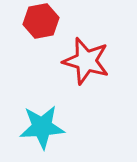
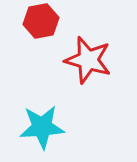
red star: moved 2 px right, 1 px up
